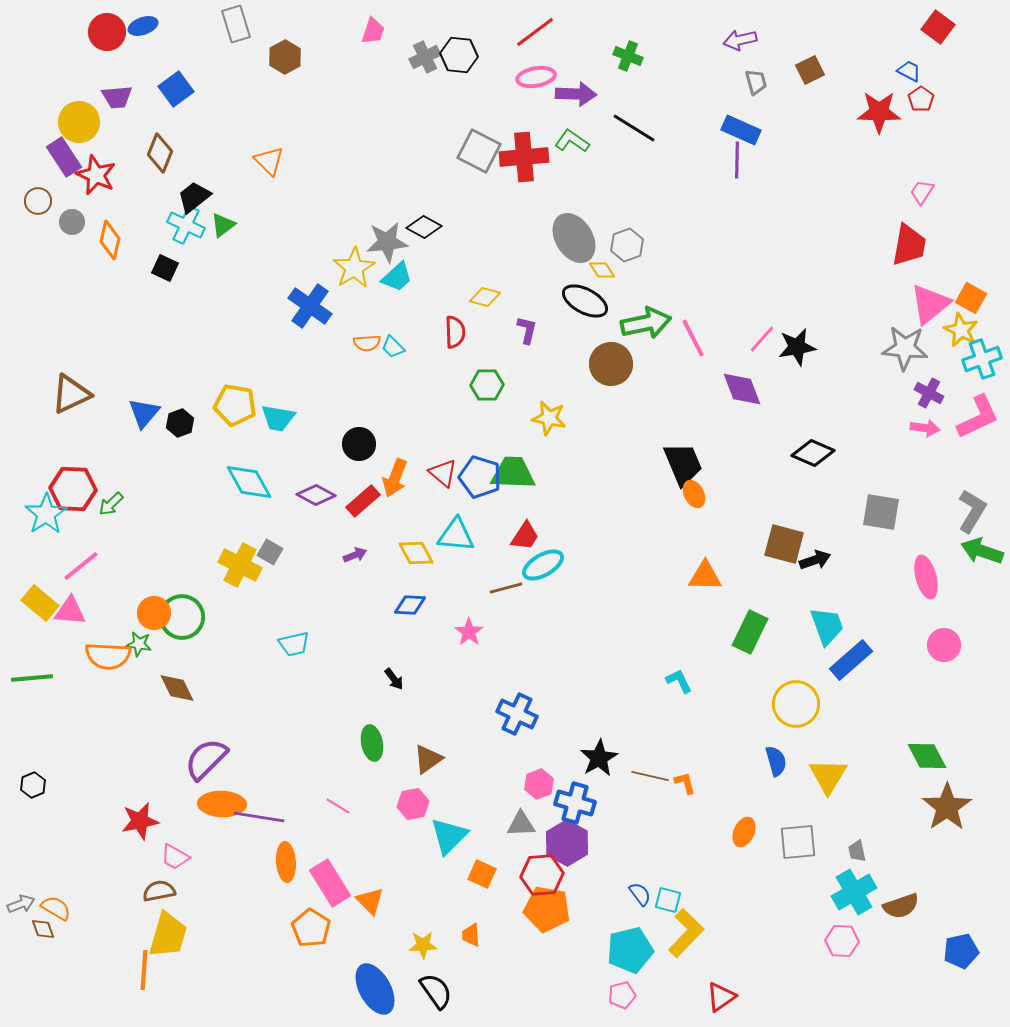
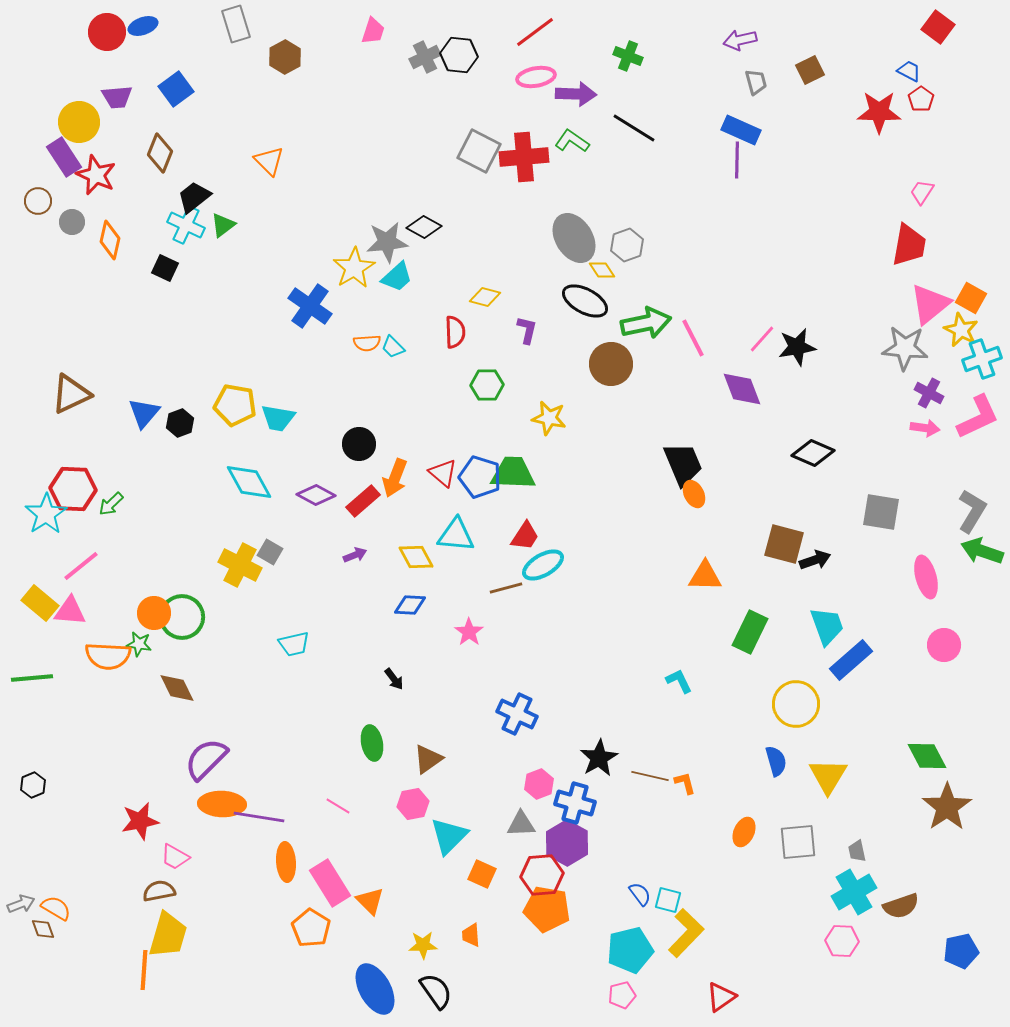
yellow diamond at (416, 553): moved 4 px down
